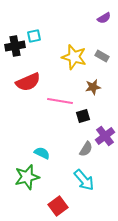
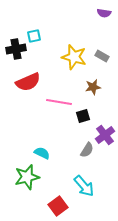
purple semicircle: moved 5 px up; rotated 40 degrees clockwise
black cross: moved 1 px right, 3 px down
pink line: moved 1 px left, 1 px down
purple cross: moved 1 px up
gray semicircle: moved 1 px right, 1 px down
cyan arrow: moved 6 px down
